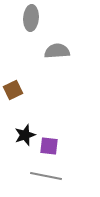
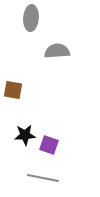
brown square: rotated 36 degrees clockwise
black star: rotated 15 degrees clockwise
purple square: moved 1 px up; rotated 12 degrees clockwise
gray line: moved 3 px left, 2 px down
